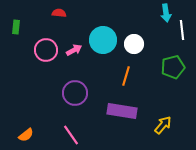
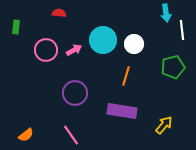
yellow arrow: moved 1 px right
